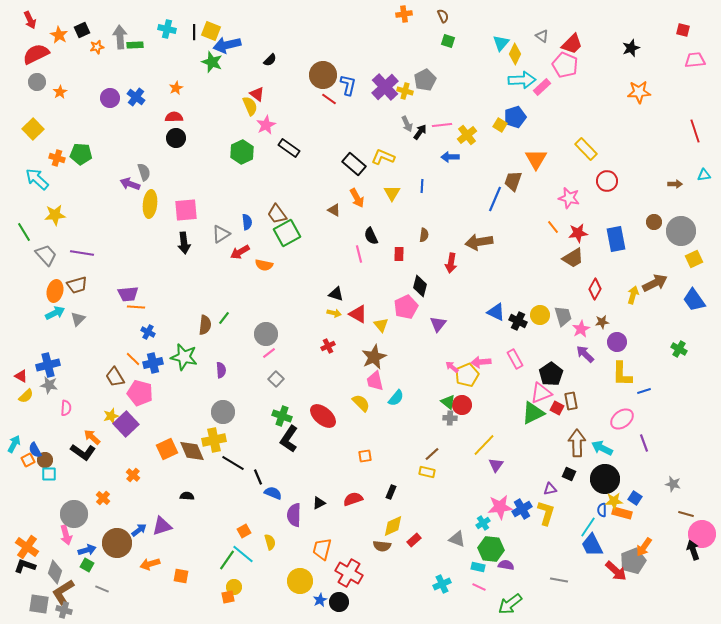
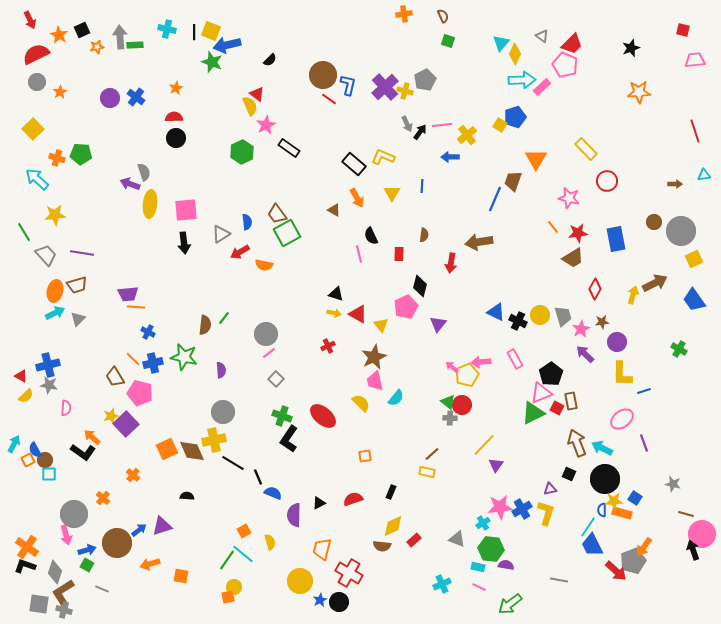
brown arrow at (577, 443): rotated 20 degrees counterclockwise
